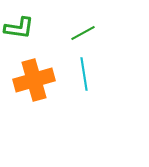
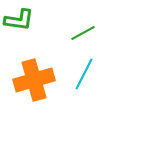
green L-shape: moved 8 px up
cyan line: rotated 36 degrees clockwise
